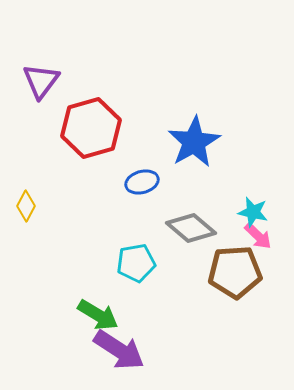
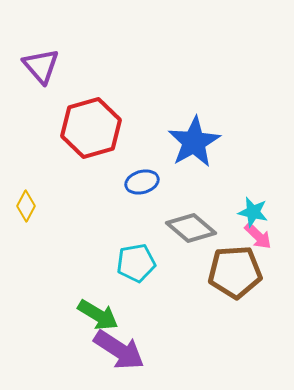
purple triangle: moved 15 px up; rotated 18 degrees counterclockwise
